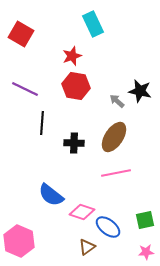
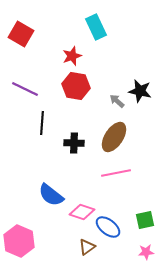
cyan rectangle: moved 3 px right, 3 px down
